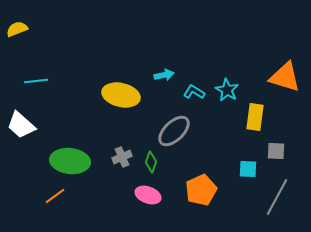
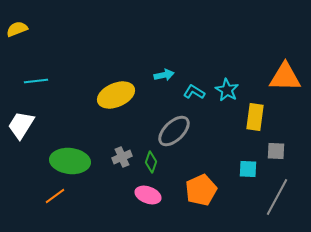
orange triangle: rotated 16 degrees counterclockwise
yellow ellipse: moved 5 px left; rotated 36 degrees counterclockwise
white trapezoid: rotated 80 degrees clockwise
